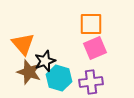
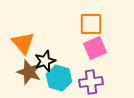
orange triangle: moved 1 px up
